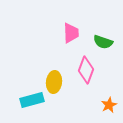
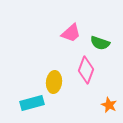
pink trapezoid: rotated 50 degrees clockwise
green semicircle: moved 3 px left, 1 px down
cyan rectangle: moved 3 px down
orange star: rotated 21 degrees counterclockwise
